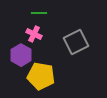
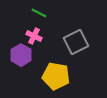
green line: rotated 28 degrees clockwise
pink cross: moved 2 px down
yellow pentagon: moved 15 px right
